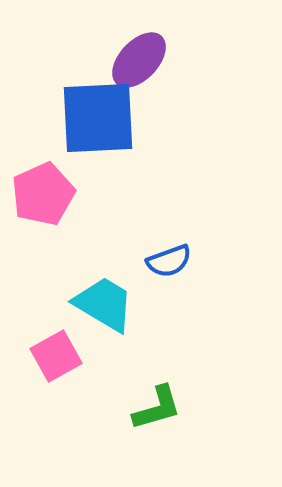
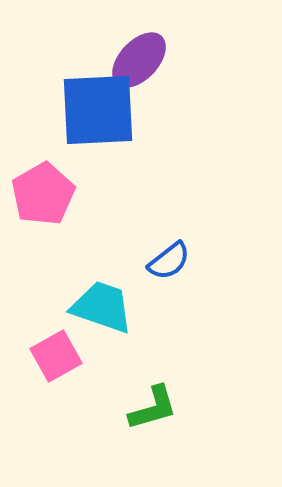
blue square: moved 8 px up
pink pentagon: rotated 6 degrees counterclockwise
blue semicircle: rotated 18 degrees counterclockwise
cyan trapezoid: moved 2 px left, 3 px down; rotated 12 degrees counterclockwise
green L-shape: moved 4 px left
